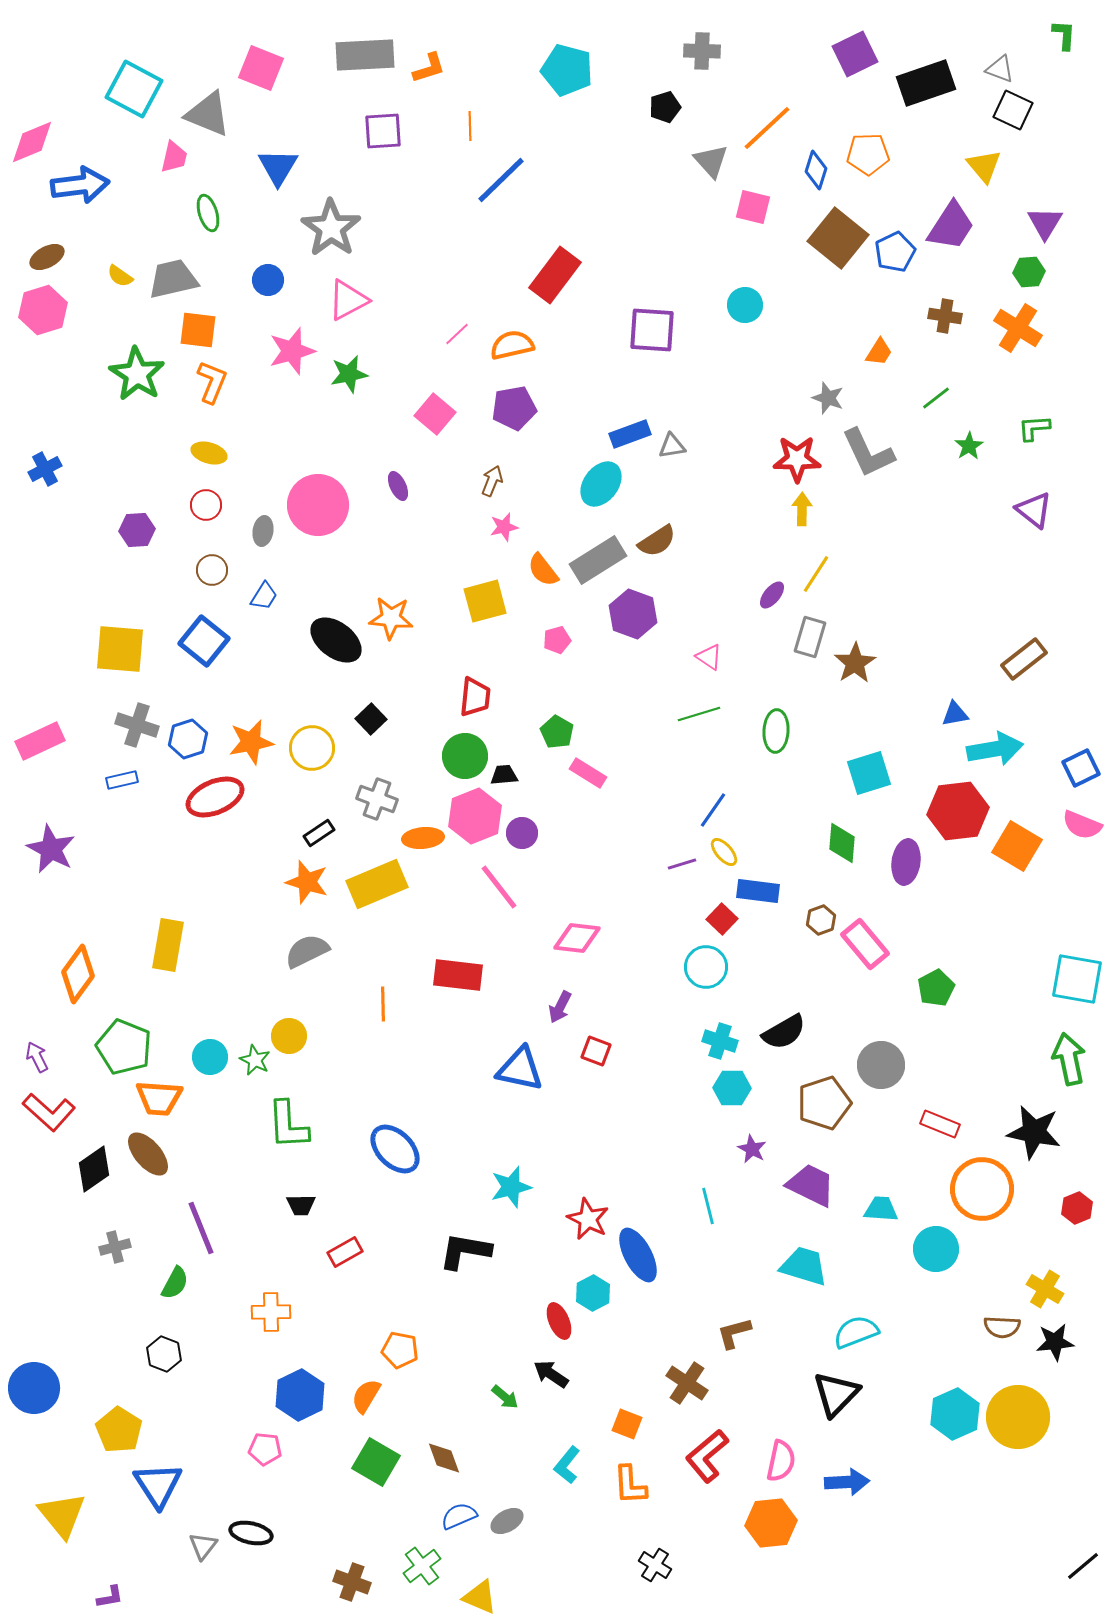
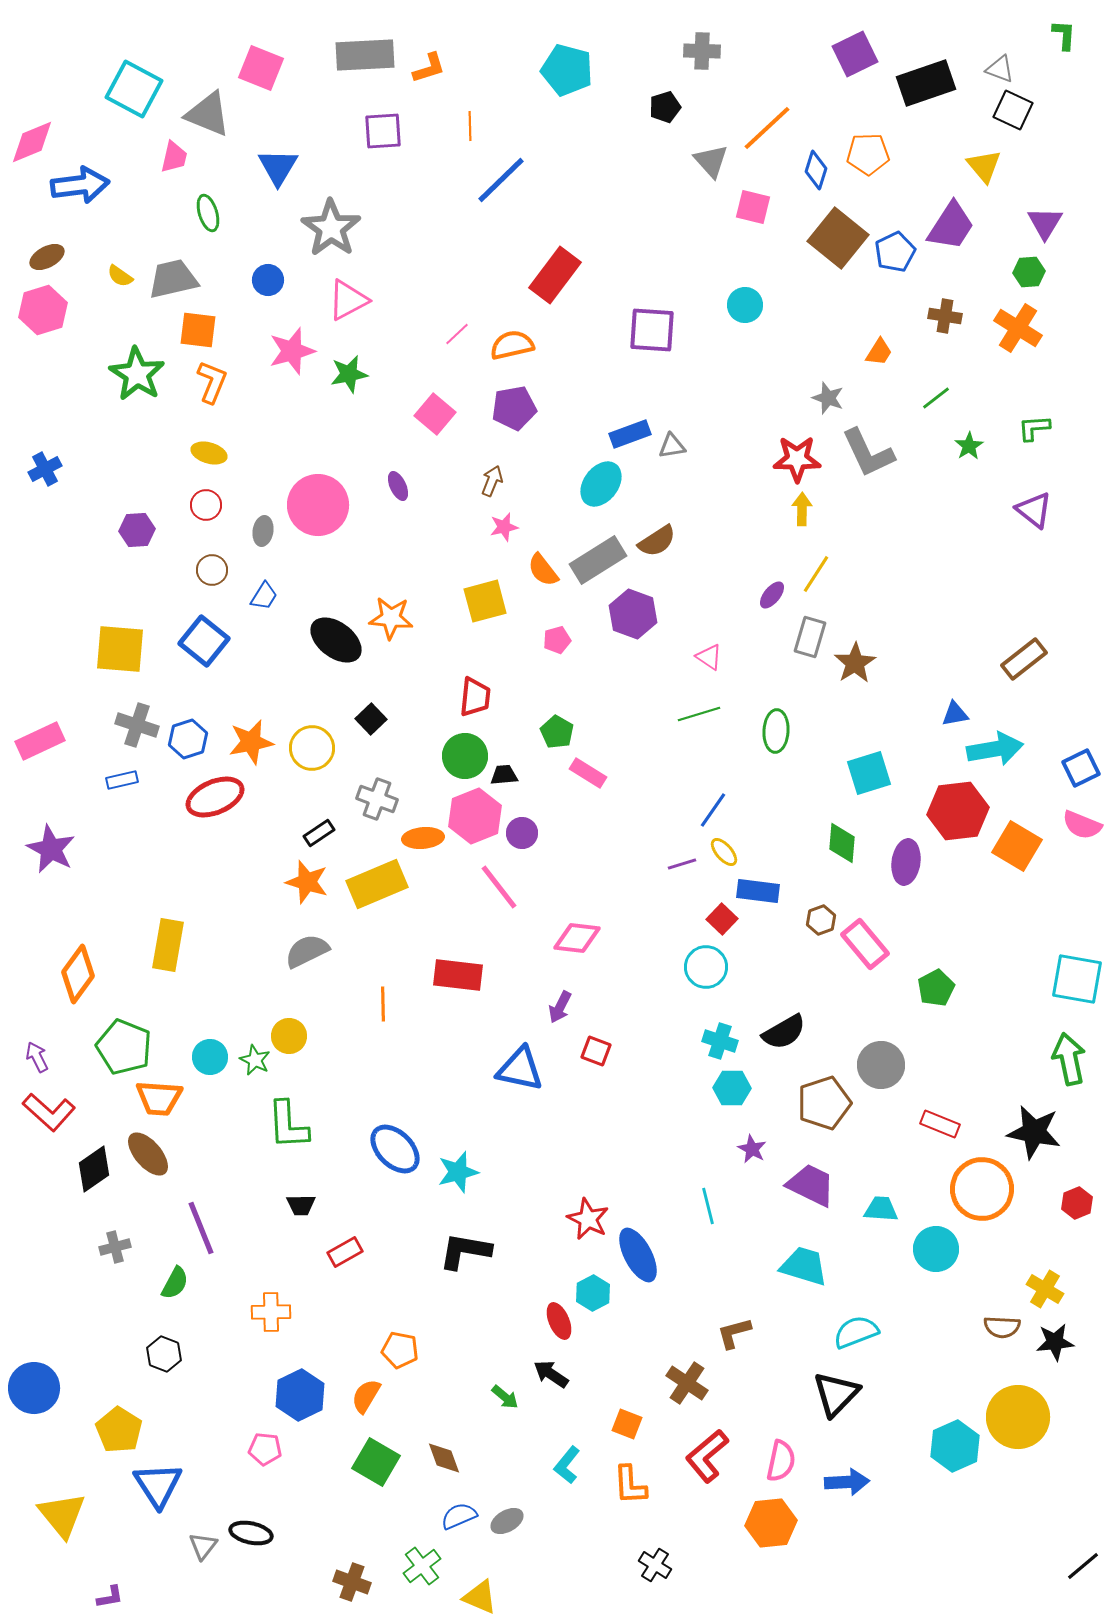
cyan star at (511, 1187): moved 53 px left, 15 px up
red hexagon at (1077, 1208): moved 5 px up
cyan hexagon at (955, 1414): moved 32 px down
